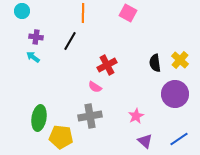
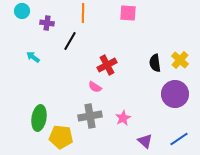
pink square: rotated 24 degrees counterclockwise
purple cross: moved 11 px right, 14 px up
pink star: moved 13 px left, 2 px down
